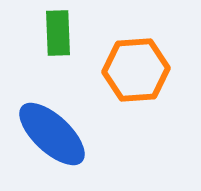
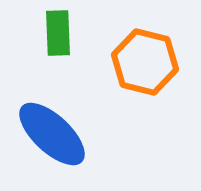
orange hexagon: moved 9 px right, 8 px up; rotated 18 degrees clockwise
